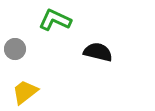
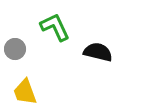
green L-shape: moved 7 px down; rotated 40 degrees clockwise
yellow trapezoid: rotated 72 degrees counterclockwise
